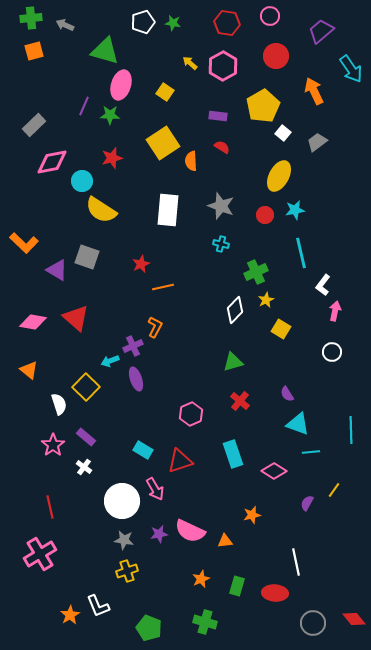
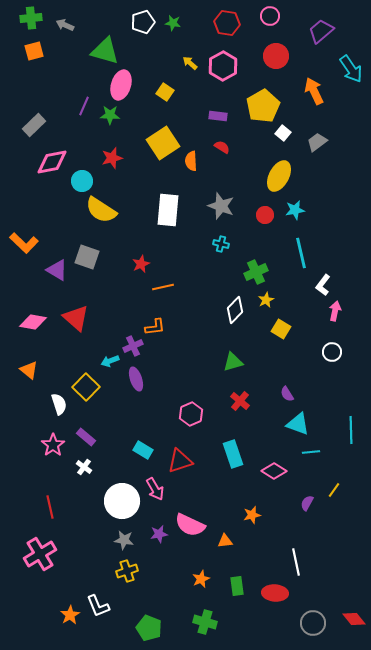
orange L-shape at (155, 327): rotated 55 degrees clockwise
pink semicircle at (190, 531): moved 6 px up
green rectangle at (237, 586): rotated 24 degrees counterclockwise
